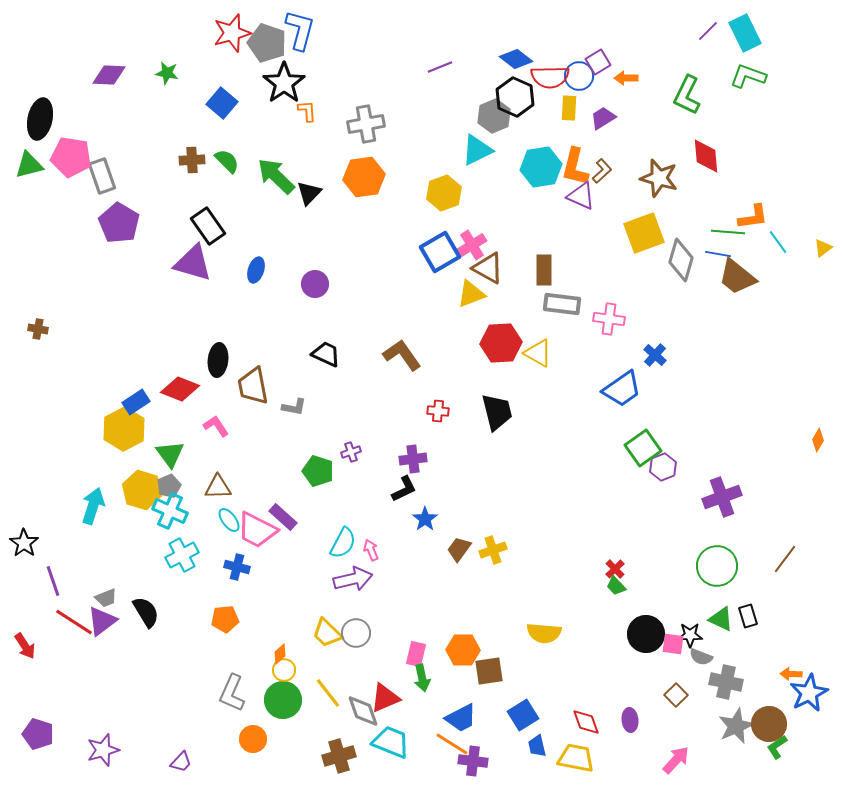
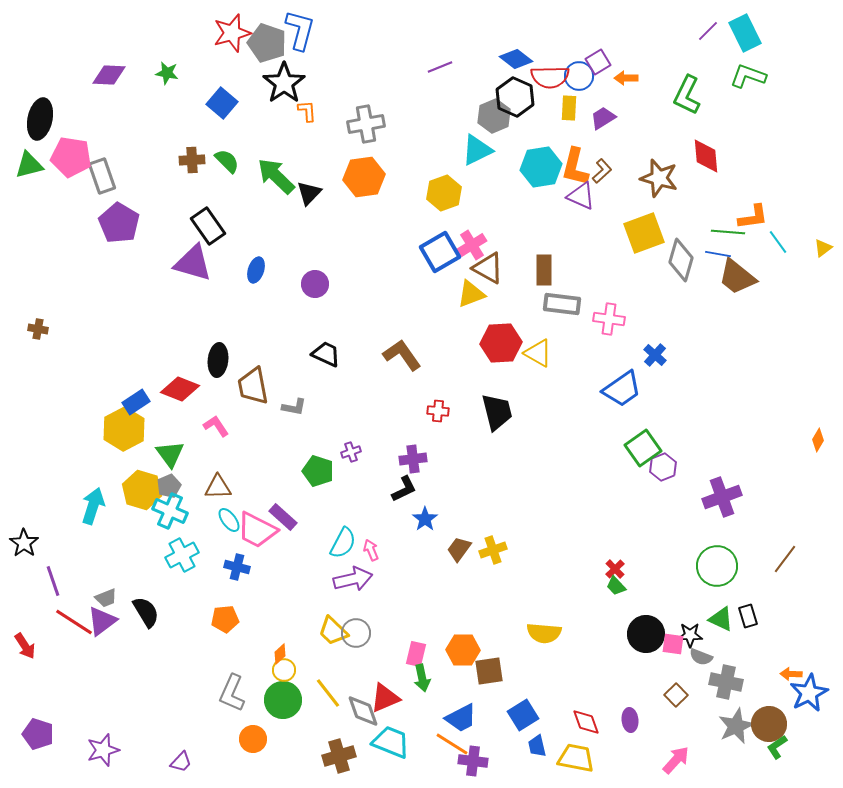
yellow trapezoid at (327, 633): moved 6 px right, 2 px up
